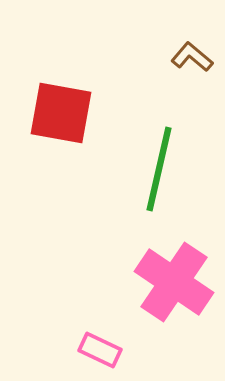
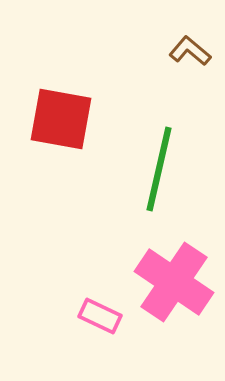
brown L-shape: moved 2 px left, 6 px up
red square: moved 6 px down
pink rectangle: moved 34 px up
